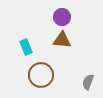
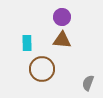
cyan rectangle: moved 1 px right, 4 px up; rotated 21 degrees clockwise
brown circle: moved 1 px right, 6 px up
gray semicircle: moved 1 px down
